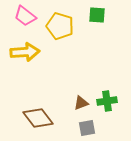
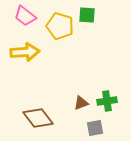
green square: moved 10 px left
gray square: moved 8 px right
